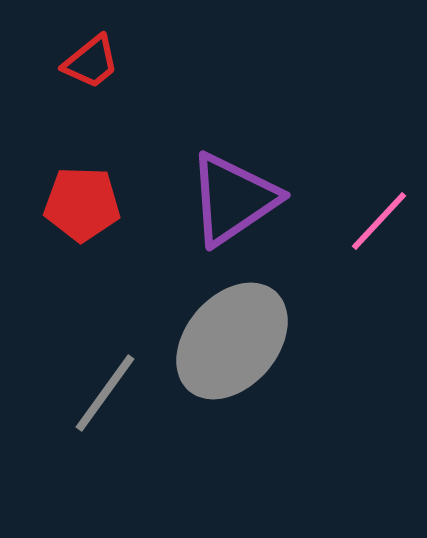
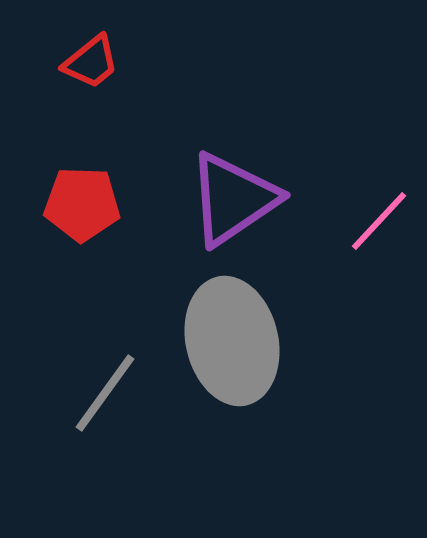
gray ellipse: rotated 54 degrees counterclockwise
